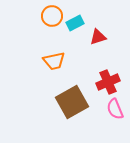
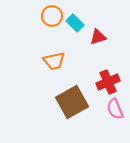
cyan rectangle: rotated 72 degrees clockwise
